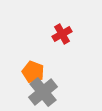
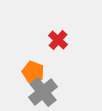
red cross: moved 4 px left, 6 px down; rotated 18 degrees counterclockwise
